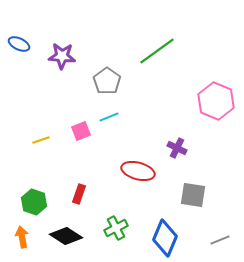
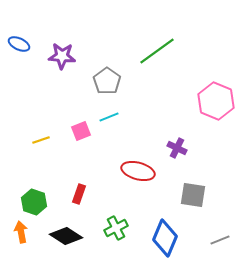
orange arrow: moved 1 px left, 5 px up
